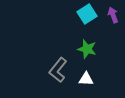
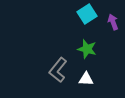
purple arrow: moved 7 px down
